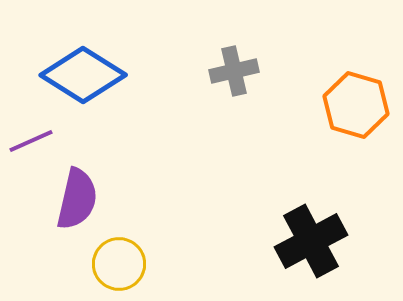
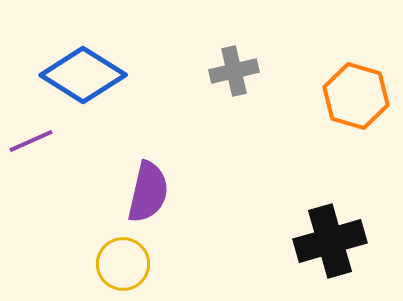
orange hexagon: moved 9 px up
purple semicircle: moved 71 px right, 7 px up
black cross: moved 19 px right; rotated 12 degrees clockwise
yellow circle: moved 4 px right
